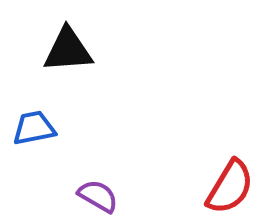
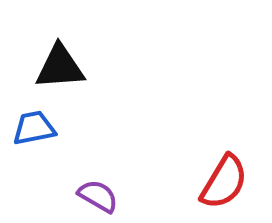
black triangle: moved 8 px left, 17 px down
red semicircle: moved 6 px left, 5 px up
